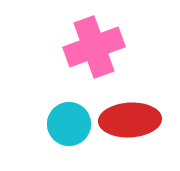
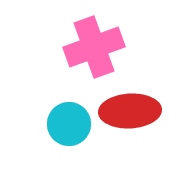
red ellipse: moved 9 px up
